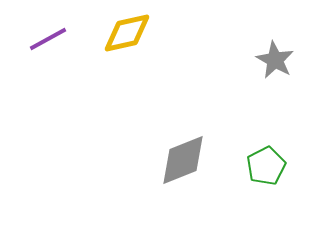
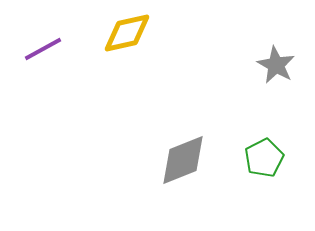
purple line: moved 5 px left, 10 px down
gray star: moved 1 px right, 5 px down
green pentagon: moved 2 px left, 8 px up
